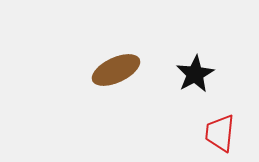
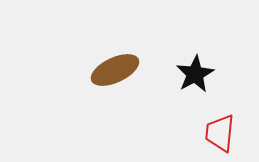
brown ellipse: moved 1 px left
